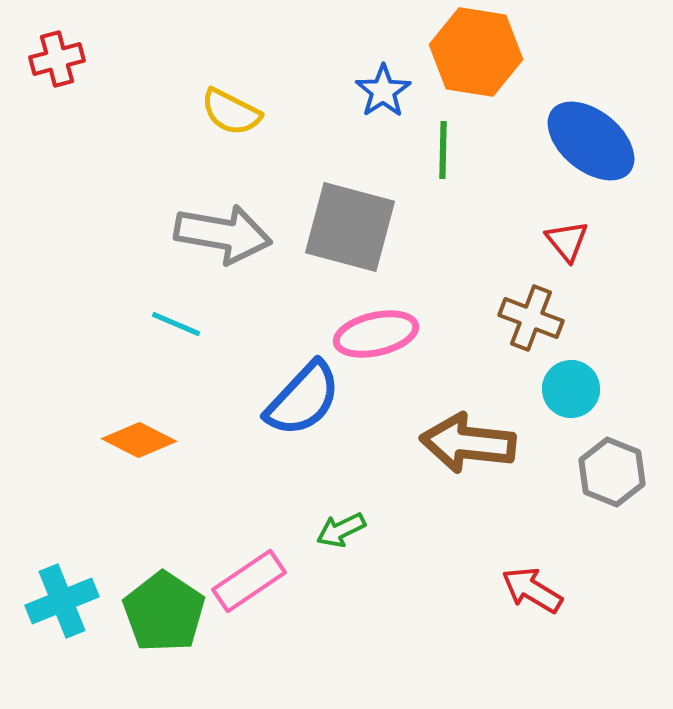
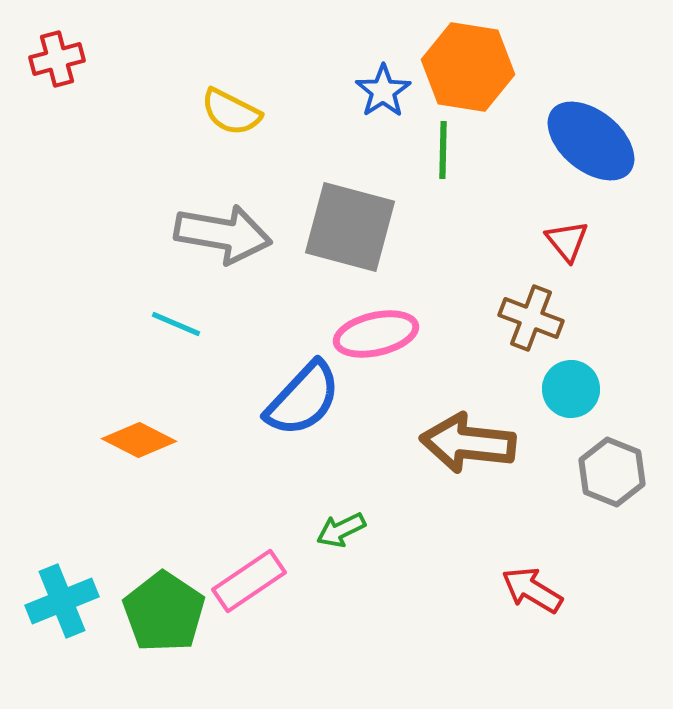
orange hexagon: moved 8 px left, 15 px down
